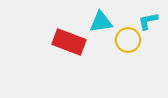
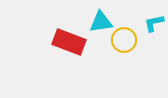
cyan L-shape: moved 6 px right, 2 px down
yellow circle: moved 4 px left
